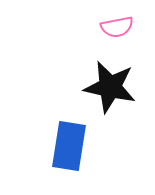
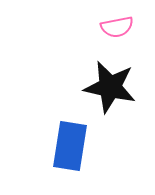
blue rectangle: moved 1 px right
